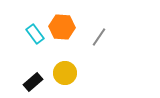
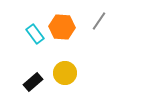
gray line: moved 16 px up
